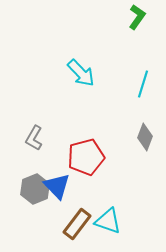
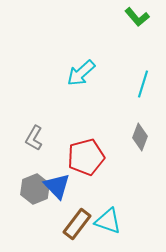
green L-shape: rotated 105 degrees clockwise
cyan arrow: rotated 92 degrees clockwise
gray diamond: moved 5 px left
